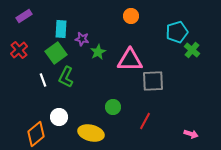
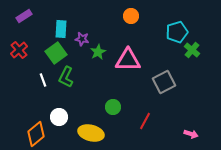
pink triangle: moved 2 px left
gray square: moved 11 px right, 1 px down; rotated 25 degrees counterclockwise
